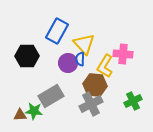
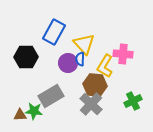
blue rectangle: moved 3 px left, 1 px down
black hexagon: moved 1 px left, 1 px down
gray cross: rotated 20 degrees counterclockwise
